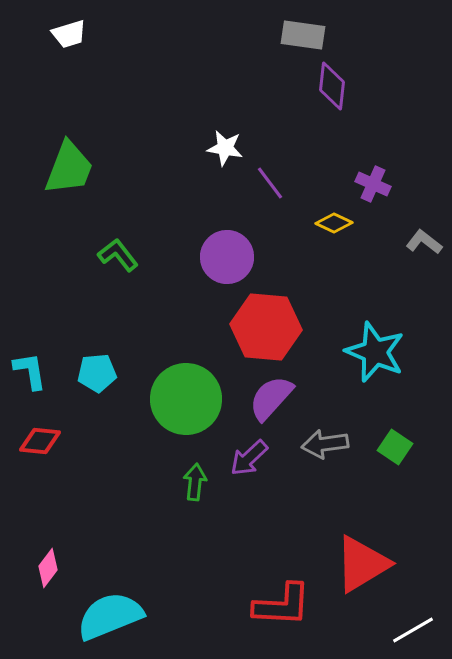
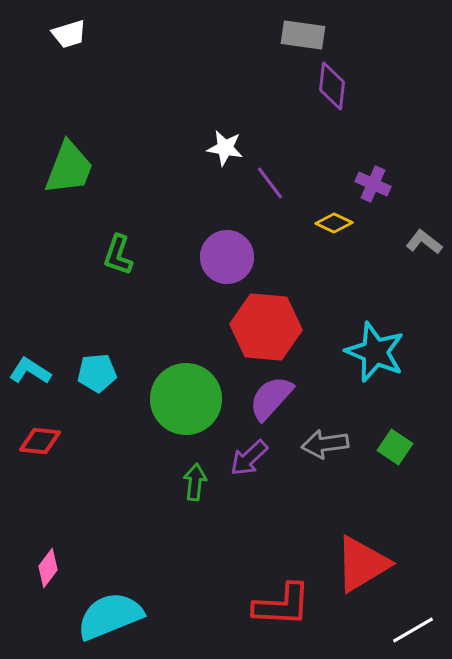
green L-shape: rotated 123 degrees counterclockwise
cyan L-shape: rotated 48 degrees counterclockwise
